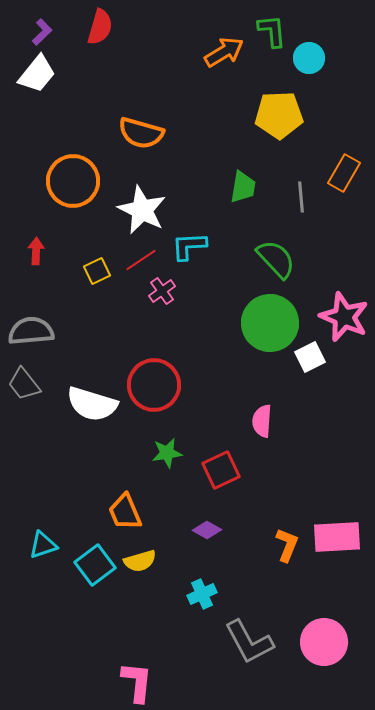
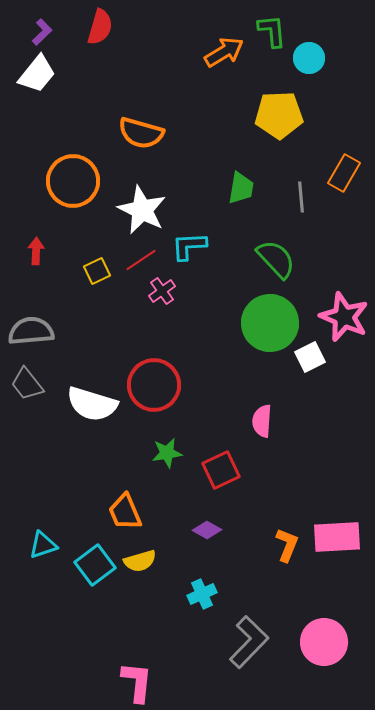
green trapezoid: moved 2 px left, 1 px down
gray trapezoid: moved 3 px right
gray L-shape: rotated 108 degrees counterclockwise
